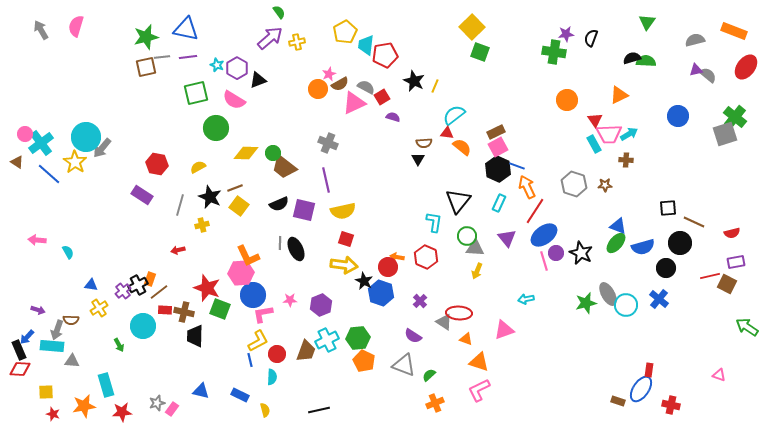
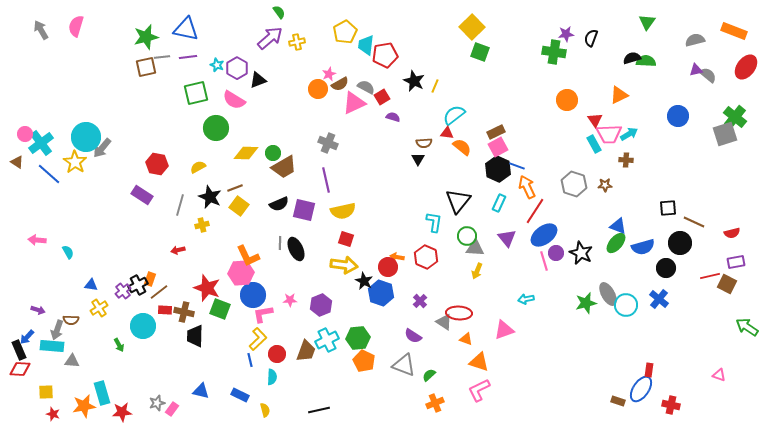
brown trapezoid at (284, 167): rotated 68 degrees counterclockwise
yellow L-shape at (258, 341): moved 2 px up; rotated 15 degrees counterclockwise
cyan rectangle at (106, 385): moved 4 px left, 8 px down
